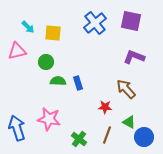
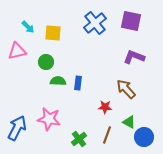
blue rectangle: rotated 24 degrees clockwise
blue arrow: rotated 45 degrees clockwise
green cross: rotated 14 degrees clockwise
